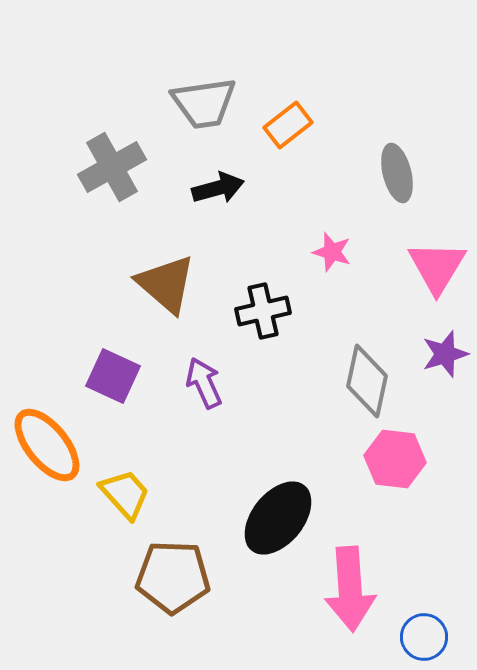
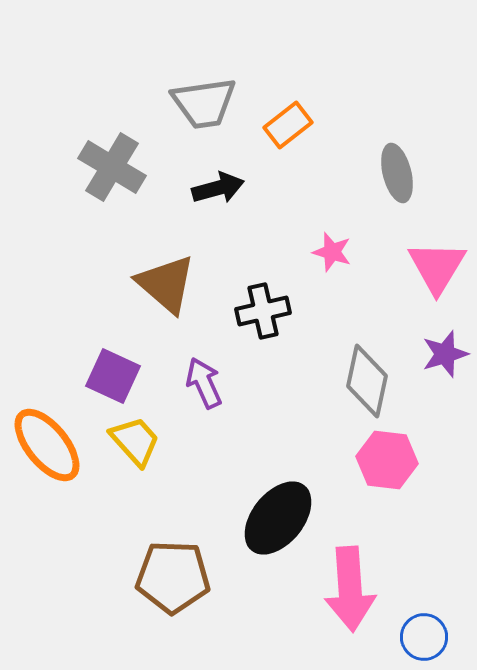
gray cross: rotated 30 degrees counterclockwise
pink hexagon: moved 8 px left, 1 px down
yellow trapezoid: moved 10 px right, 53 px up
